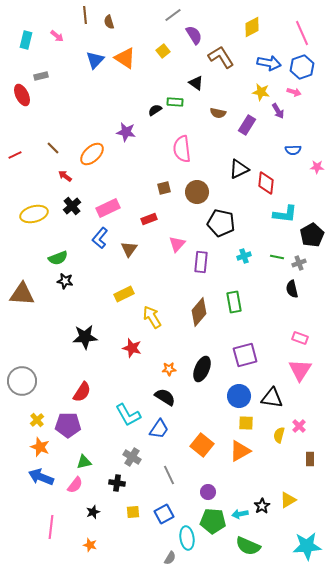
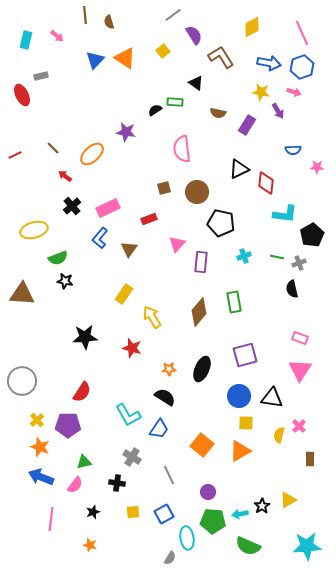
yellow ellipse at (34, 214): moved 16 px down
yellow rectangle at (124, 294): rotated 30 degrees counterclockwise
pink line at (51, 527): moved 8 px up
